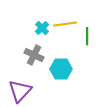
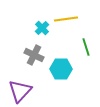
yellow line: moved 1 px right, 5 px up
green line: moved 1 px left, 11 px down; rotated 18 degrees counterclockwise
